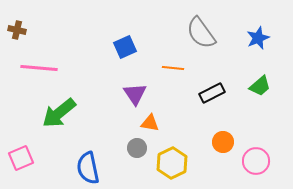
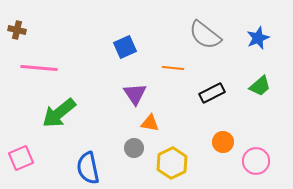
gray semicircle: moved 4 px right, 2 px down; rotated 16 degrees counterclockwise
gray circle: moved 3 px left
